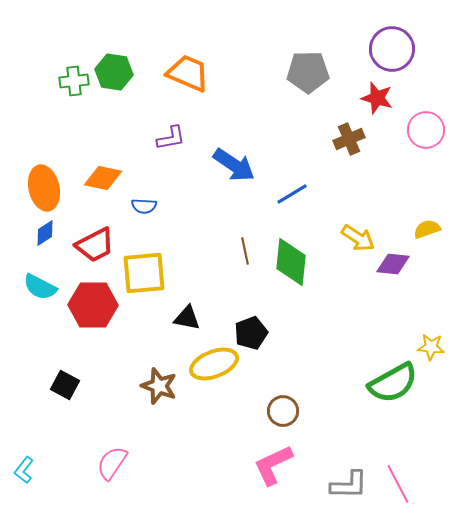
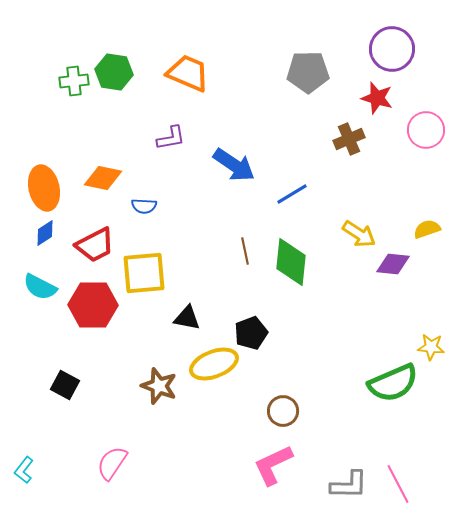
yellow arrow: moved 1 px right, 4 px up
green semicircle: rotated 6 degrees clockwise
